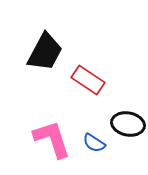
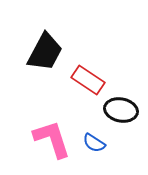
black ellipse: moved 7 px left, 14 px up
